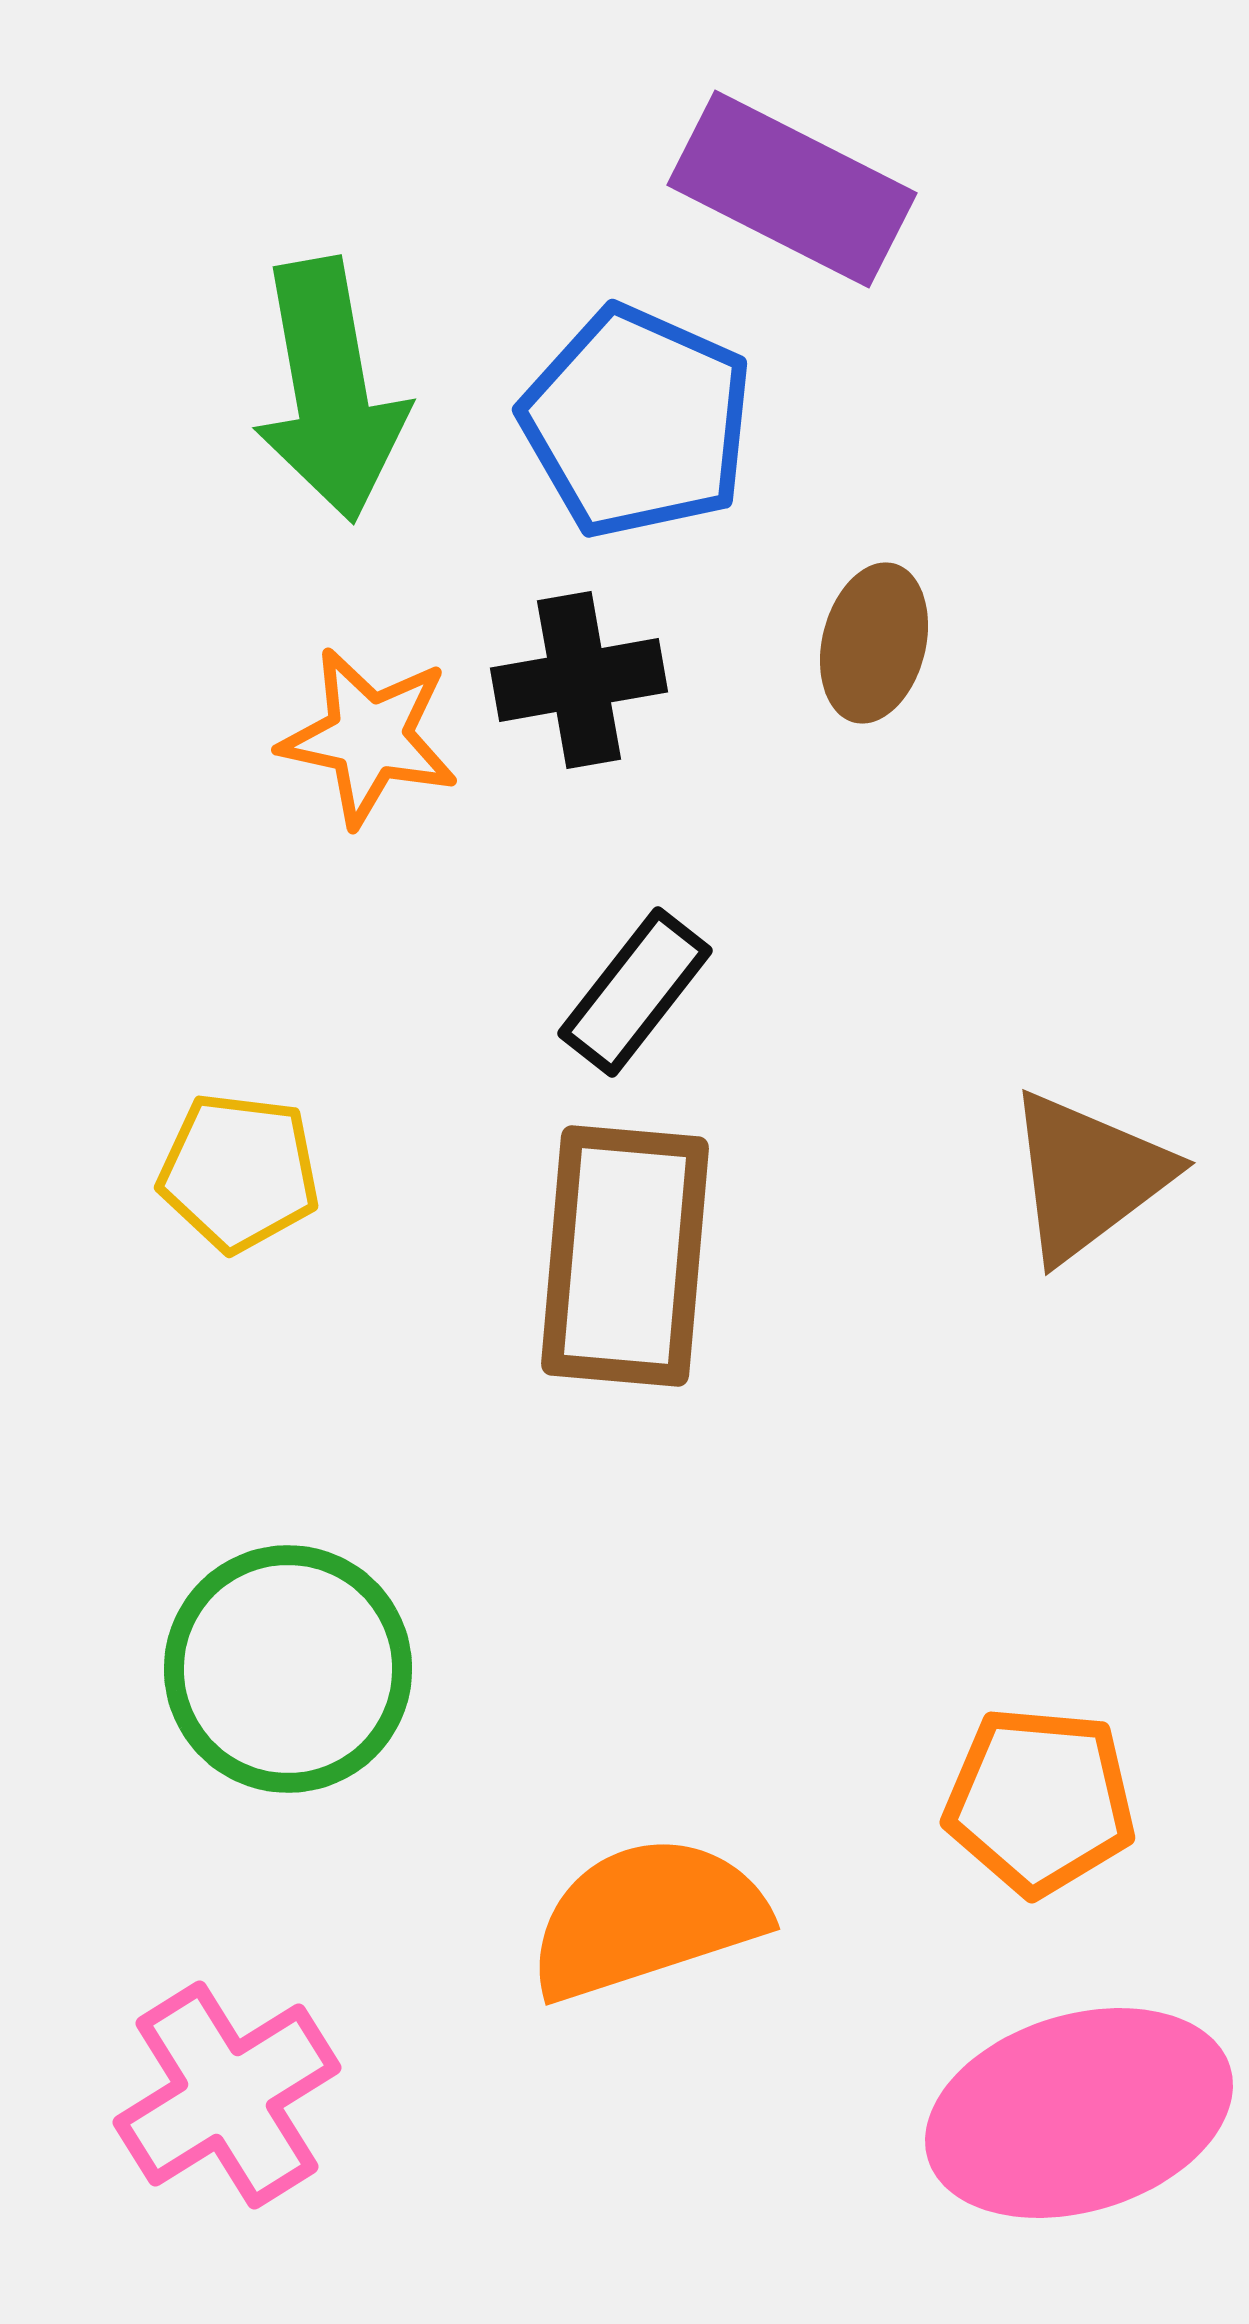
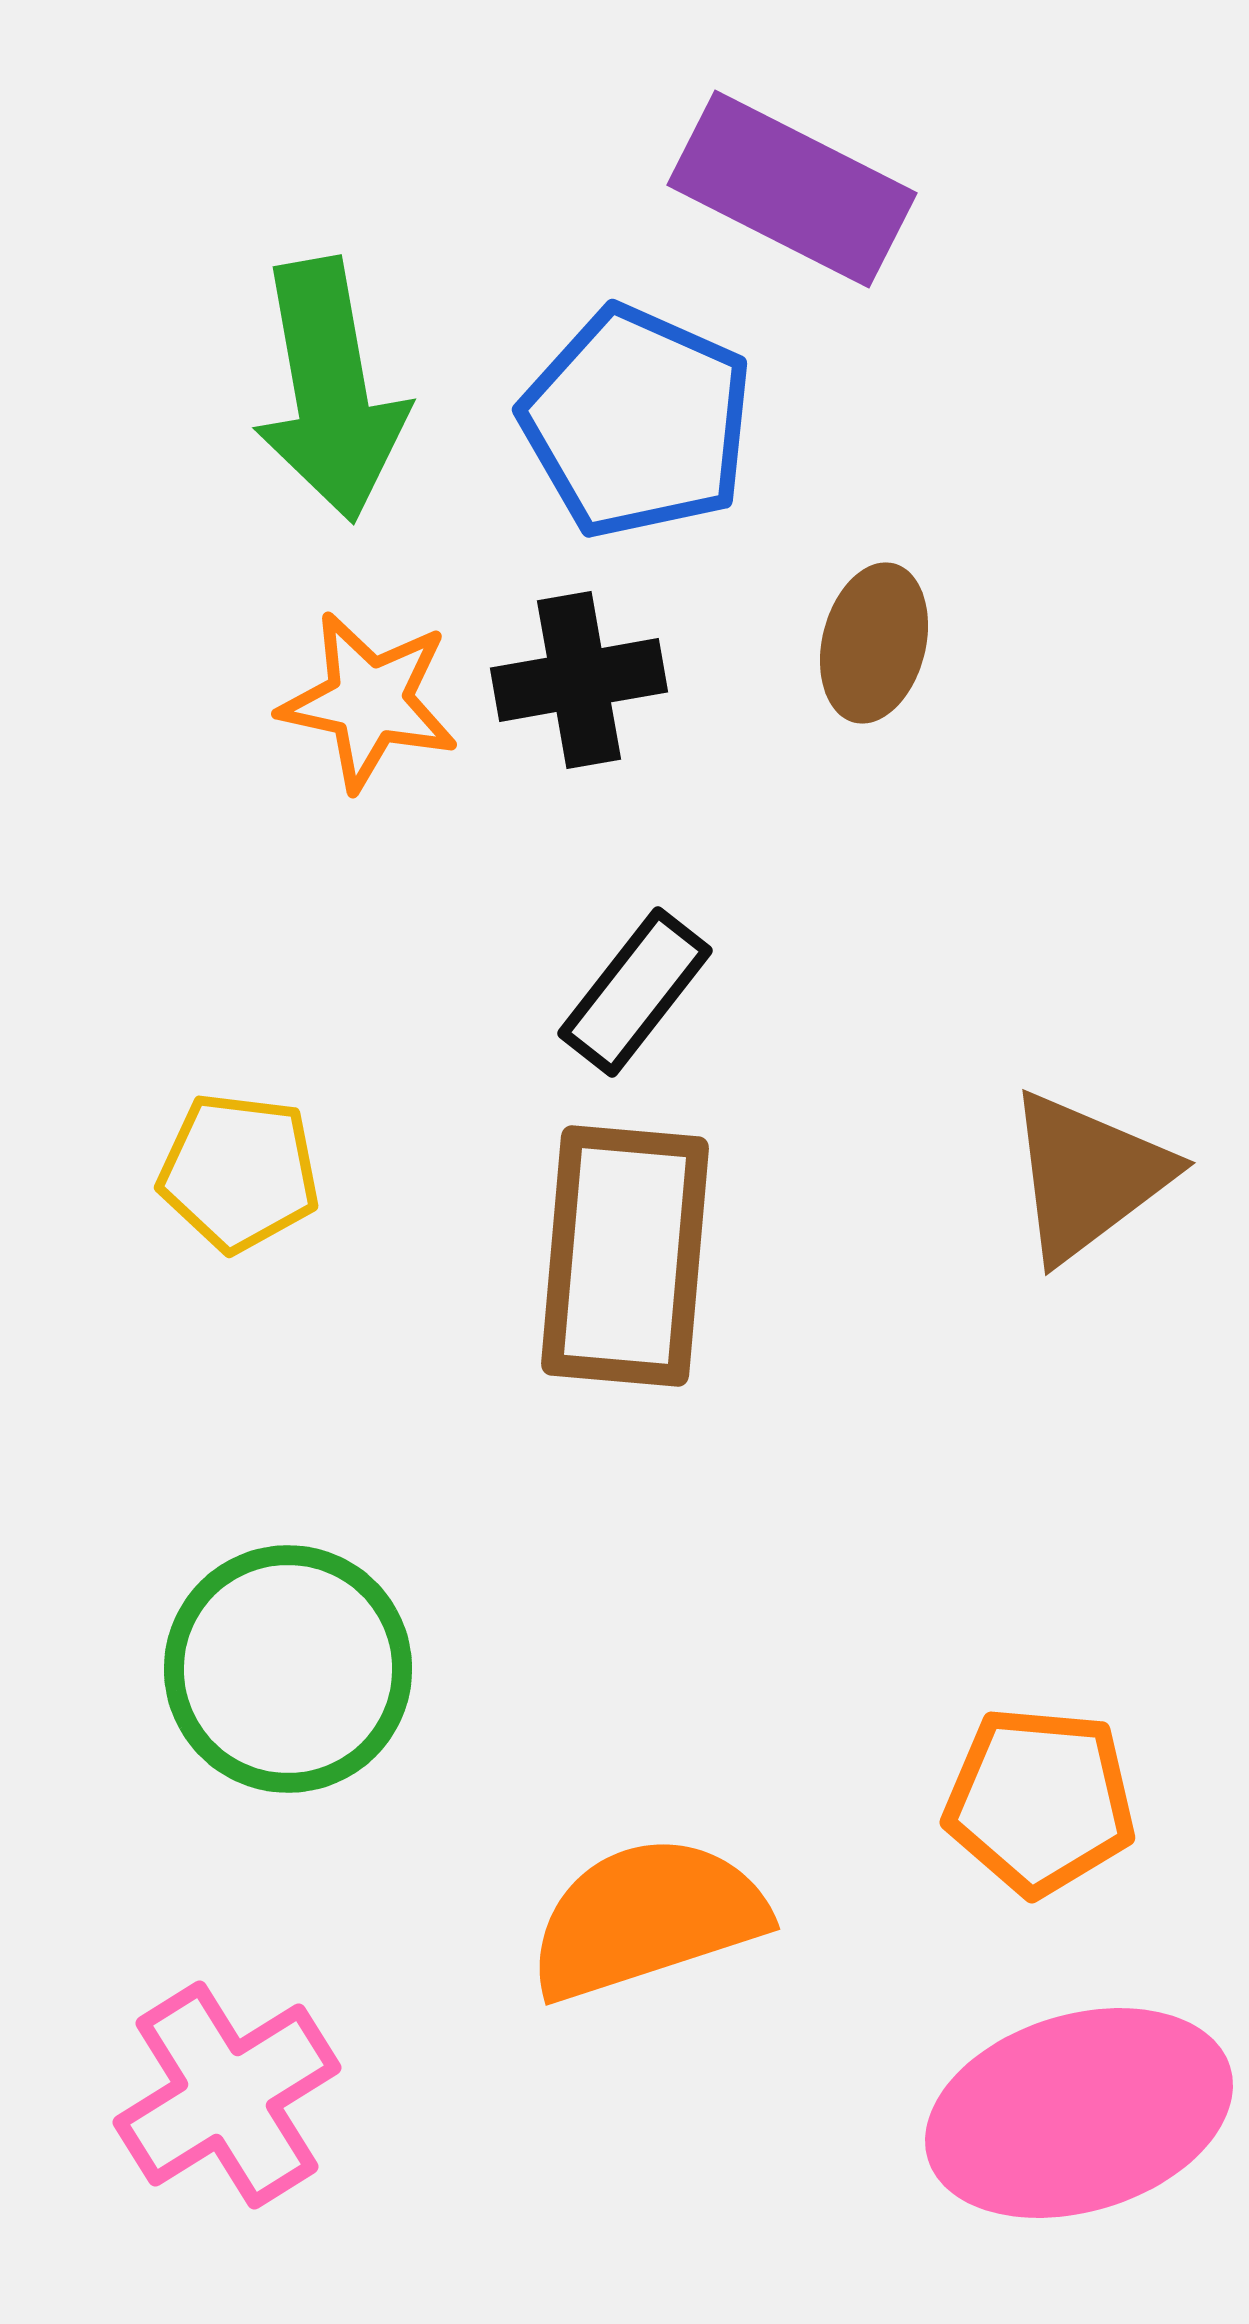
orange star: moved 36 px up
